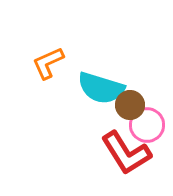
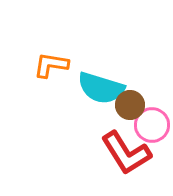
orange L-shape: moved 3 px right, 2 px down; rotated 33 degrees clockwise
pink circle: moved 5 px right
